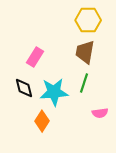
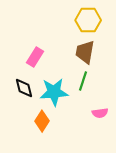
green line: moved 1 px left, 2 px up
